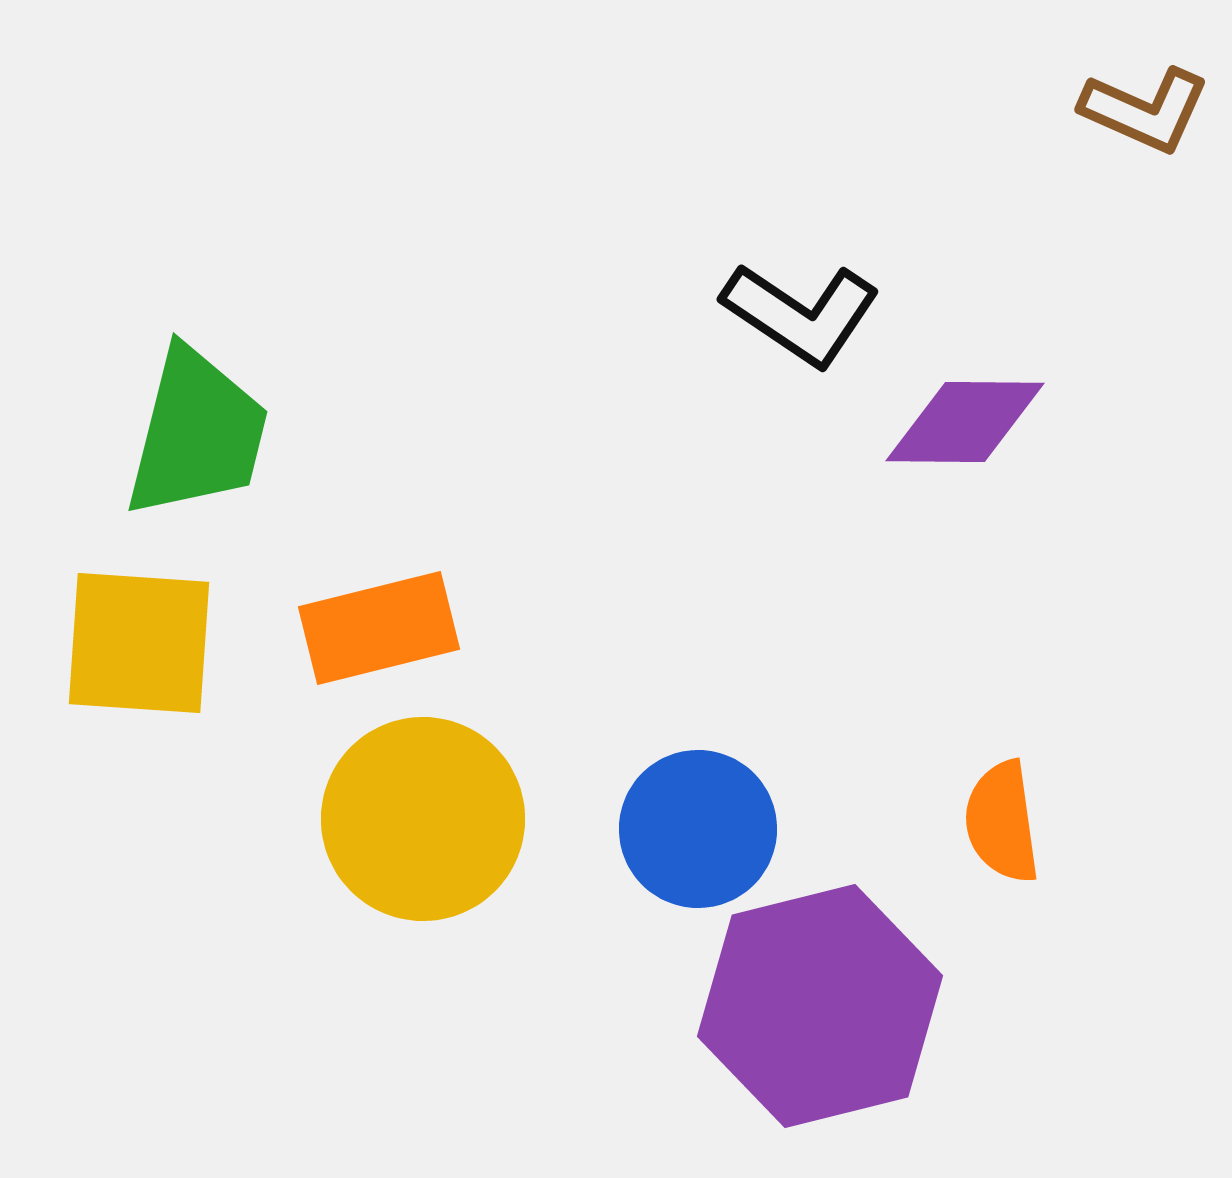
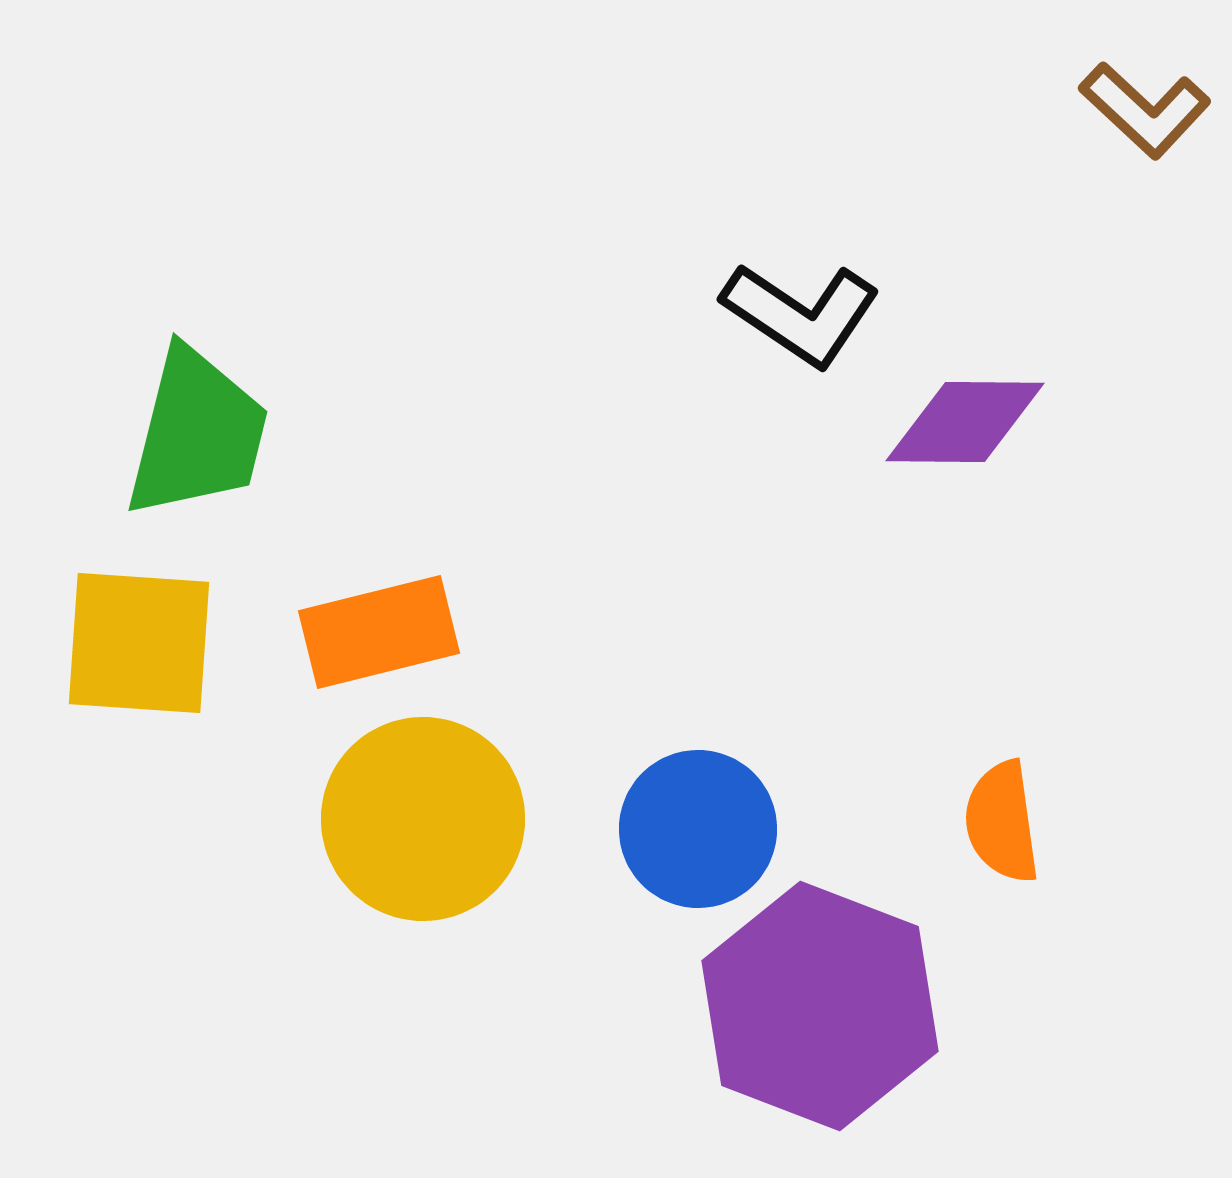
brown L-shape: rotated 19 degrees clockwise
orange rectangle: moved 4 px down
purple hexagon: rotated 25 degrees counterclockwise
